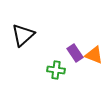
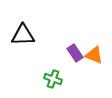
black triangle: rotated 40 degrees clockwise
green cross: moved 3 px left, 9 px down; rotated 12 degrees clockwise
